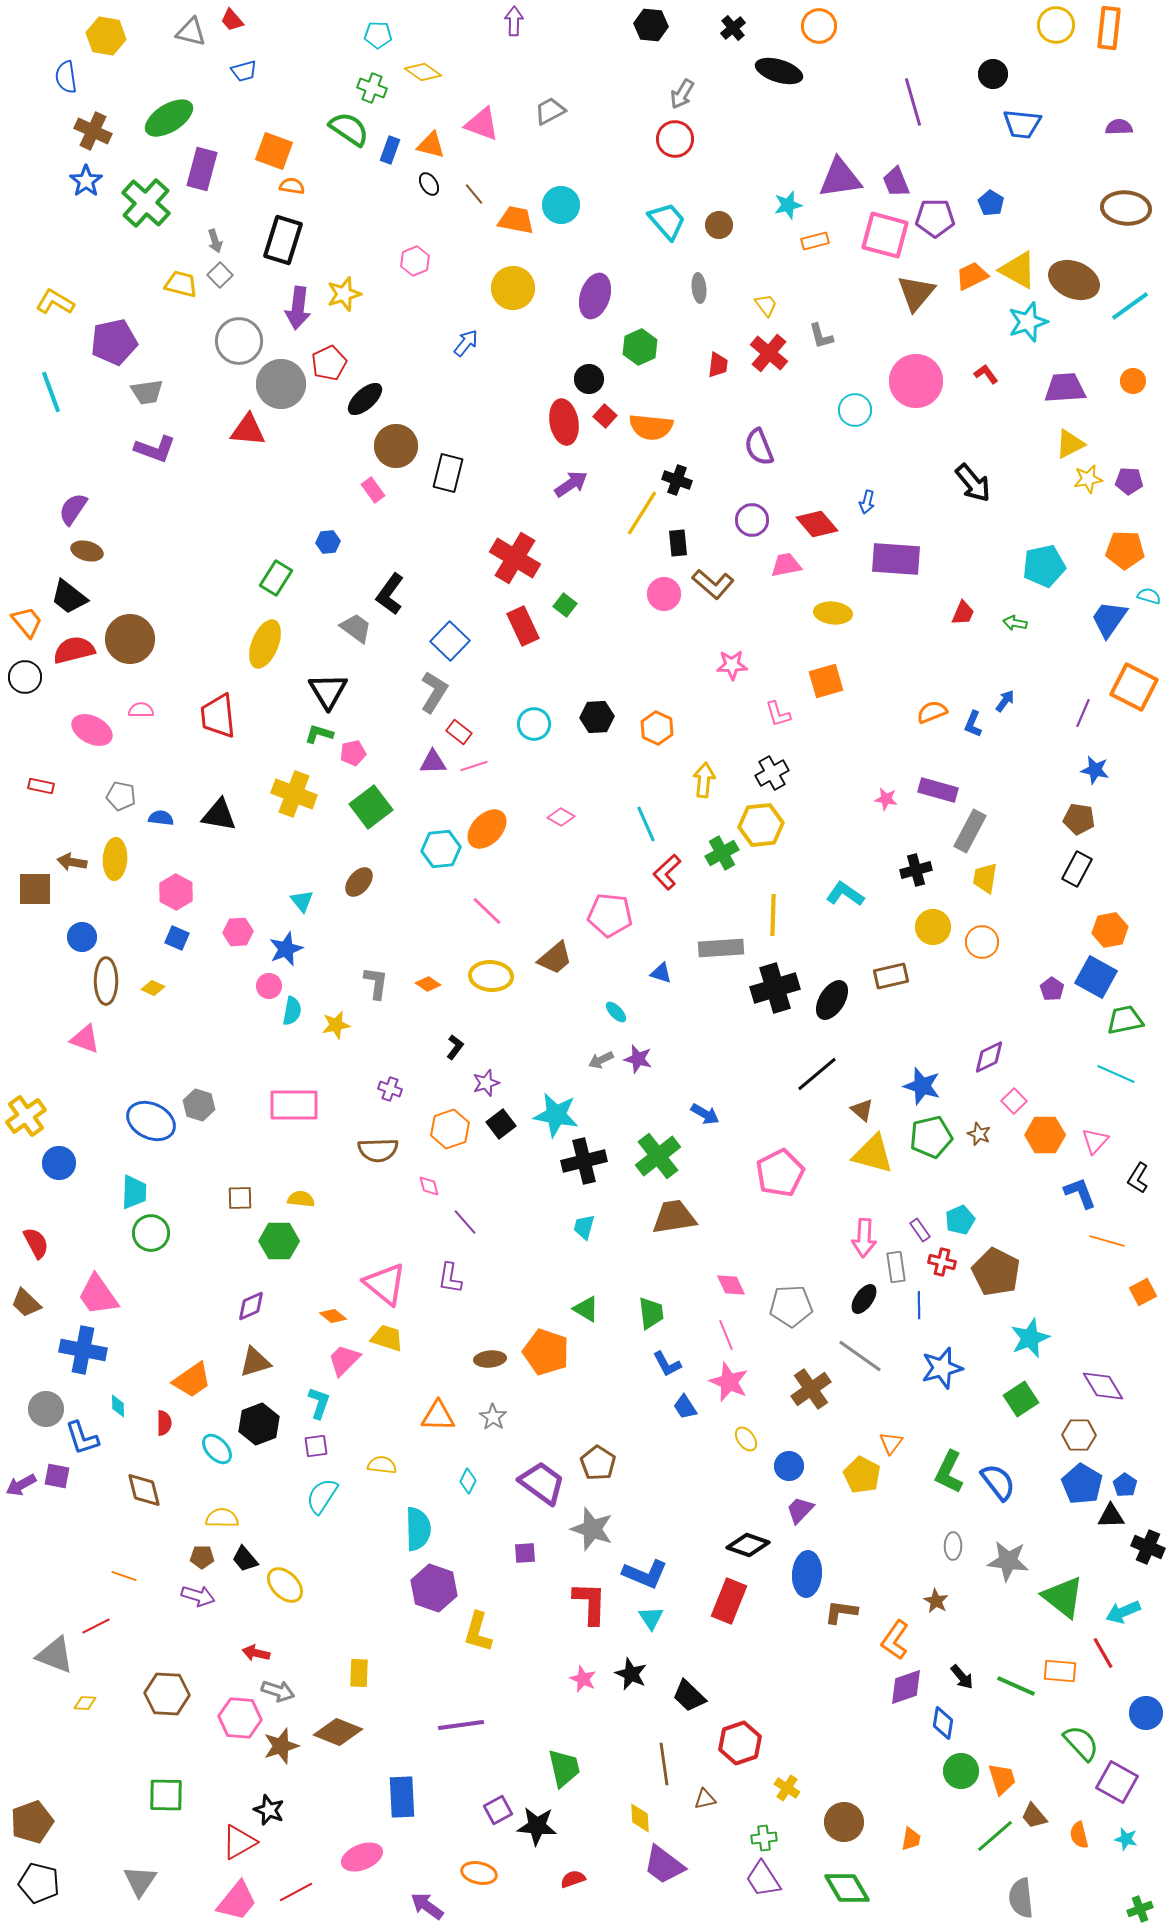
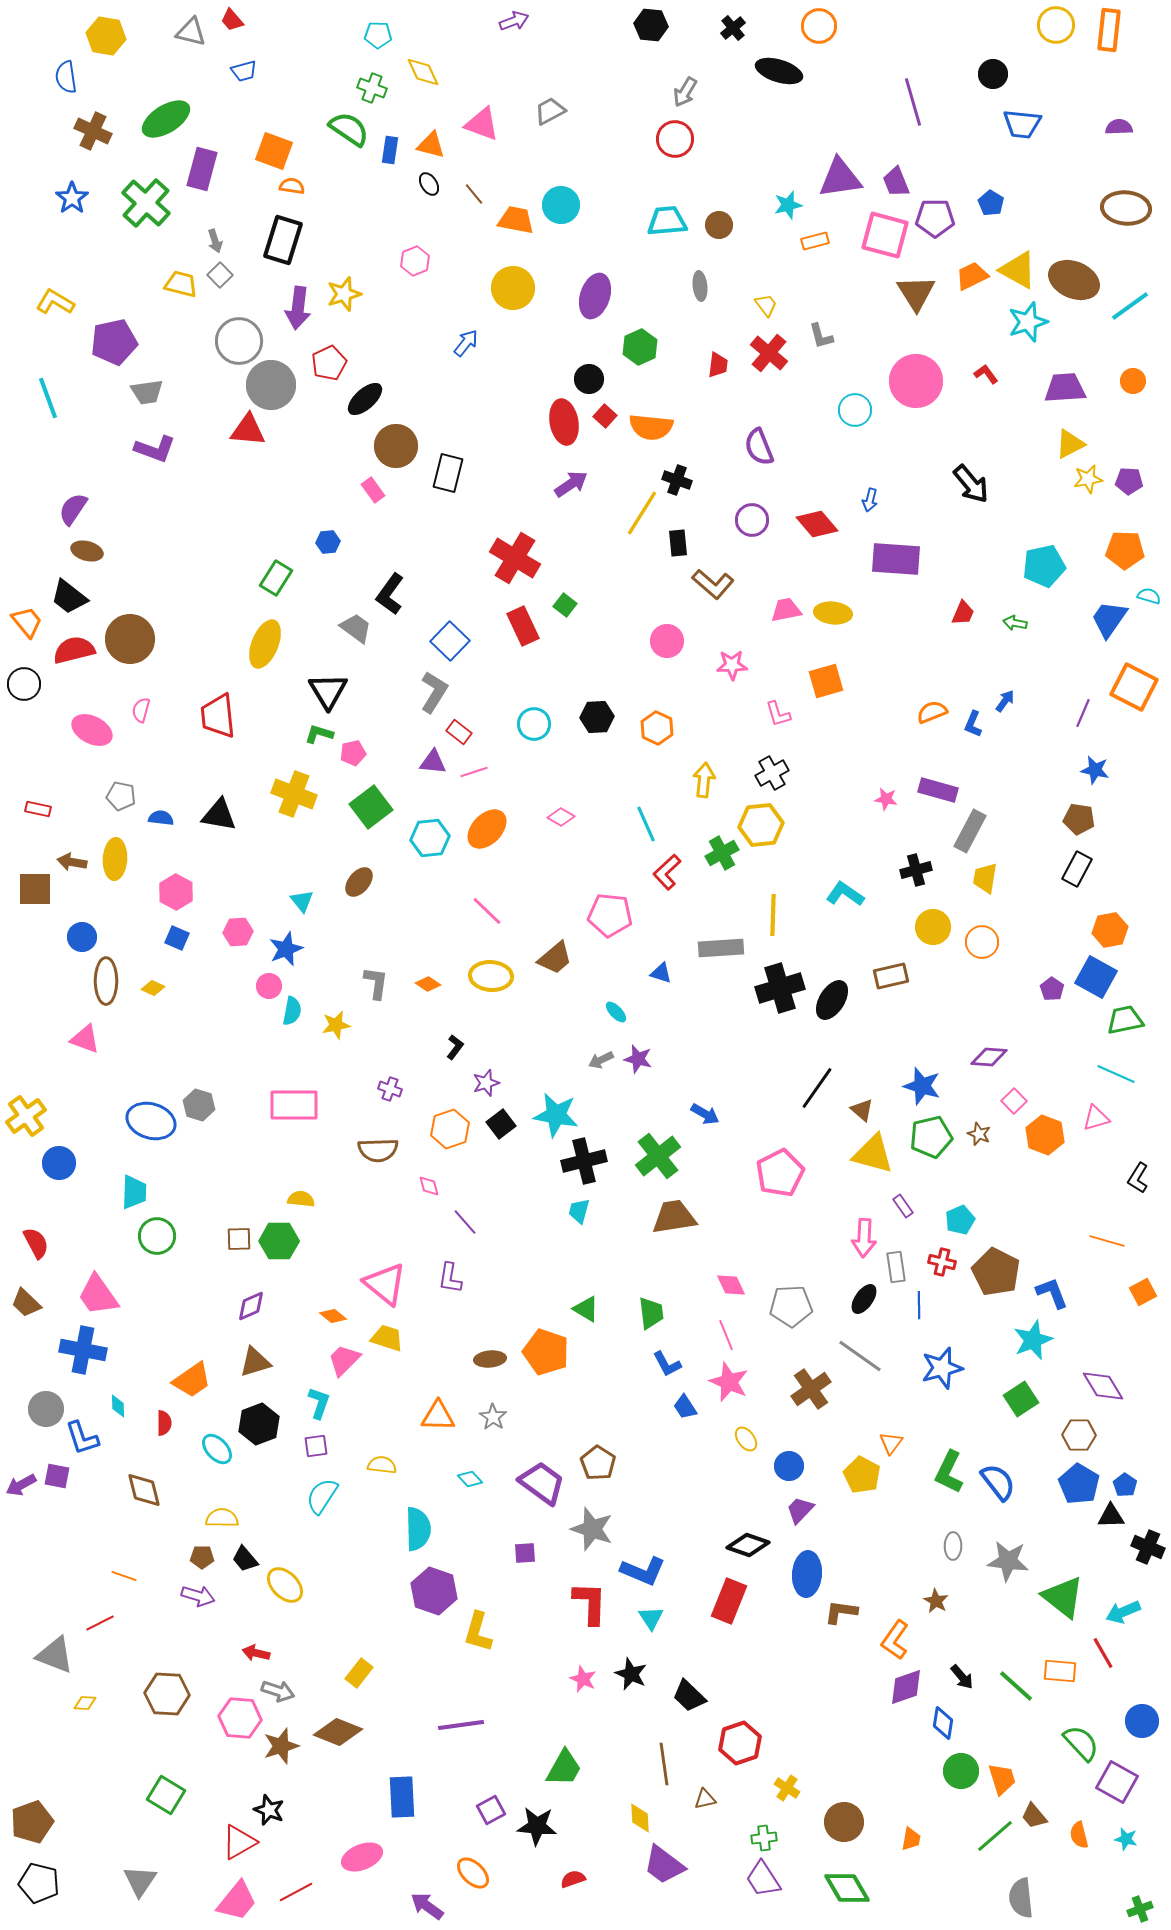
purple arrow at (514, 21): rotated 68 degrees clockwise
orange rectangle at (1109, 28): moved 2 px down
yellow diamond at (423, 72): rotated 30 degrees clockwise
gray arrow at (682, 94): moved 3 px right, 2 px up
green ellipse at (169, 118): moved 3 px left, 1 px down
blue rectangle at (390, 150): rotated 12 degrees counterclockwise
blue star at (86, 181): moved 14 px left, 17 px down
cyan trapezoid at (667, 221): rotated 54 degrees counterclockwise
gray ellipse at (699, 288): moved 1 px right, 2 px up
brown triangle at (916, 293): rotated 12 degrees counterclockwise
gray circle at (281, 384): moved 10 px left, 1 px down
cyan line at (51, 392): moved 3 px left, 6 px down
black arrow at (973, 483): moved 2 px left, 1 px down
blue arrow at (867, 502): moved 3 px right, 2 px up
pink trapezoid at (786, 565): moved 45 px down
pink circle at (664, 594): moved 3 px right, 47 px down
black circle at (25, 677): moved 1 px left, 7 px down
pink semicircle at (141, 710): rotated 75 degrees counterclockwise
purple triangle at (433, 762): rotated 8 degrees clockwise
pink line at (474, 766): moved 6 px down
red rectangle at (41, 786): moved 3 px left, 23 px down
cyan hexagon at (441, 849): moved 11 px left, 11 px up
black cross at (775, 988): moved 5 px right
purple diamond at (989, 1057): rotated 30 degrees clockwise
black line at (817, 1074): moved 14 px down; rotated 15 degrees counterclockwise
blue ellipse at (151, 1121): rotated 9 degrees counterclockwise
orange hexagon at (1045, 1135): rotated 21 degrees clockwise
pink triangle at (1095, 1141): moved 1 px right, 23 px up; rotated 32 degrees clockwise
blue L-shape at (1080, 1193): moved 28 px left, 100 px down
brown square at (240, 1198): moved 1 px left, 41 px down
cyan trapezoid at (584, 1227): moved 5 px left, 16 px up
purple rectangle at (920, 1230): moved 17 px left, 24 px up
green circle at (151, 1233): moved 6 px right, 3 px down
cyan star at (1030, 1338): moved 3 px right, 2 px down
cyan diamond at (468, 1481): moved 2 px right, 2 px up; rotated 70 degrees counterclockwise
blue pentagon at (1082, 1484): moved 3 px left
blue L-shape at (645, 1574): moved 2 px left, 3 px up
purple hexagon at (434, 1588): moved 3 px down
red line at (96, 1626): moved 4 px right, 3 px up
yellow rectangle at (359, 1673): rotated 36 degrees clockwise
green line at (1016, 1686): rotated 18 degrees clockwise
blue circle at (1146, 1713): moved 4 px left, 8 px down
green trapezoid at (564, 1768): rotated 42 degrees clockwise
green square at (166, 1795): rotated 30 degrees clockwise
purple square at (498, 1810): moved 7 px left
orange ellipse at (479, 1873): moved 6 px left; rotated 32 degrees clockwise
